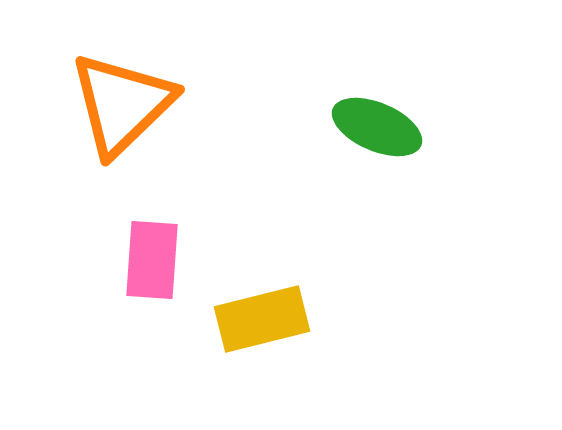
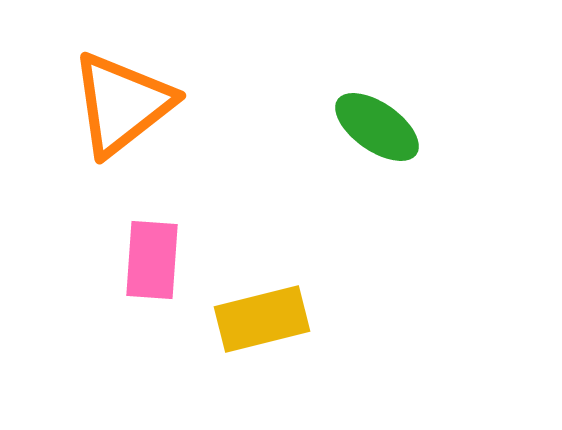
orange triangle: rotated 6 degrees clockwise
green ellipse: rotated 12 degrees clockwise
